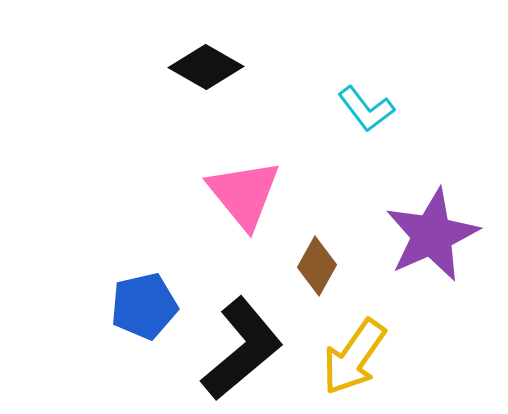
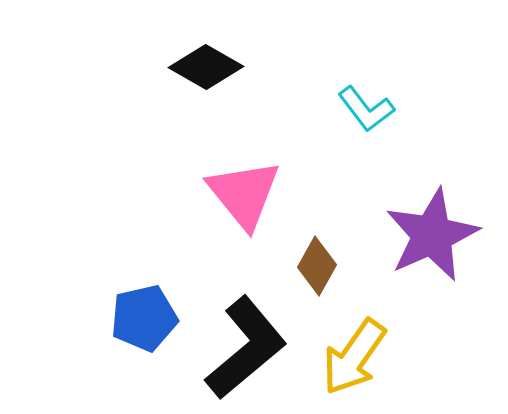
blue pentagon: moved 12 px down
black L-shape: moved 4 px right, 1 px up
